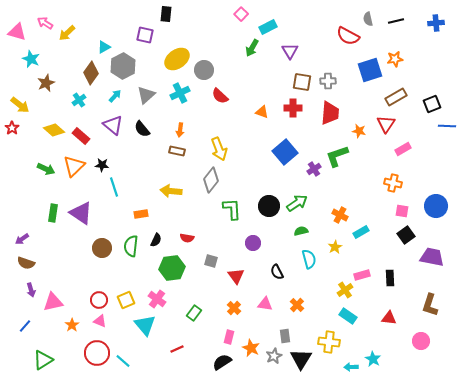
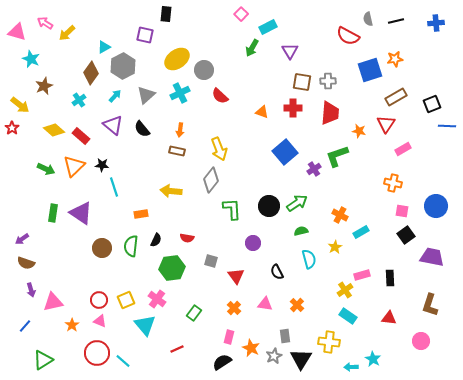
brown star at (46, 83): moved 2 px left, 3 px down
